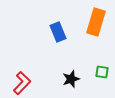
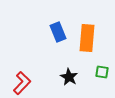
orange rectangle: moved 9 px left, 16 px down; rotated 12 degrees counterclockwise
black star: moved 2 px left, 2 px up; rotated 24 degrees counterclockwise
